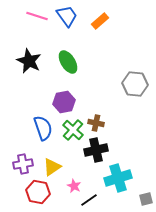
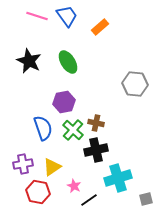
orange rectangle: moved 6 px down
